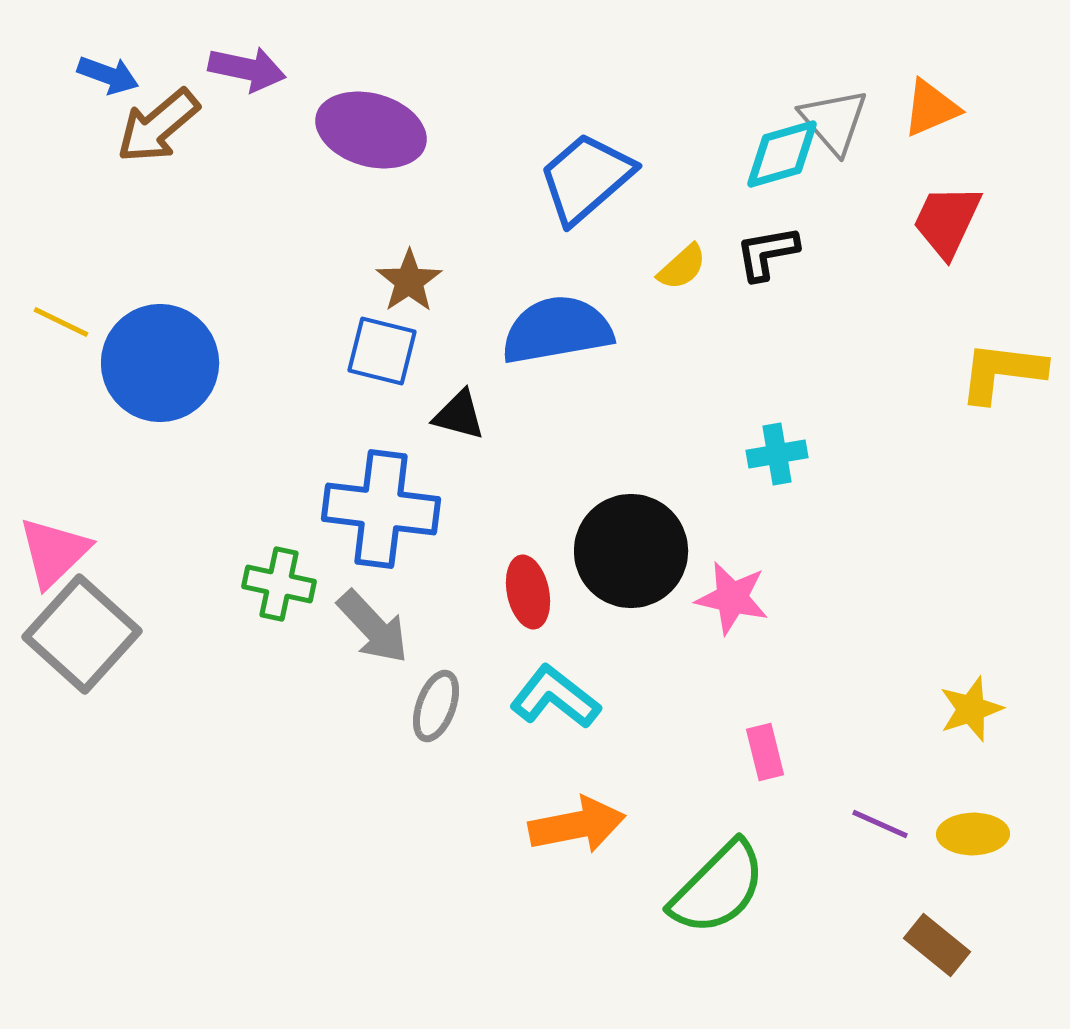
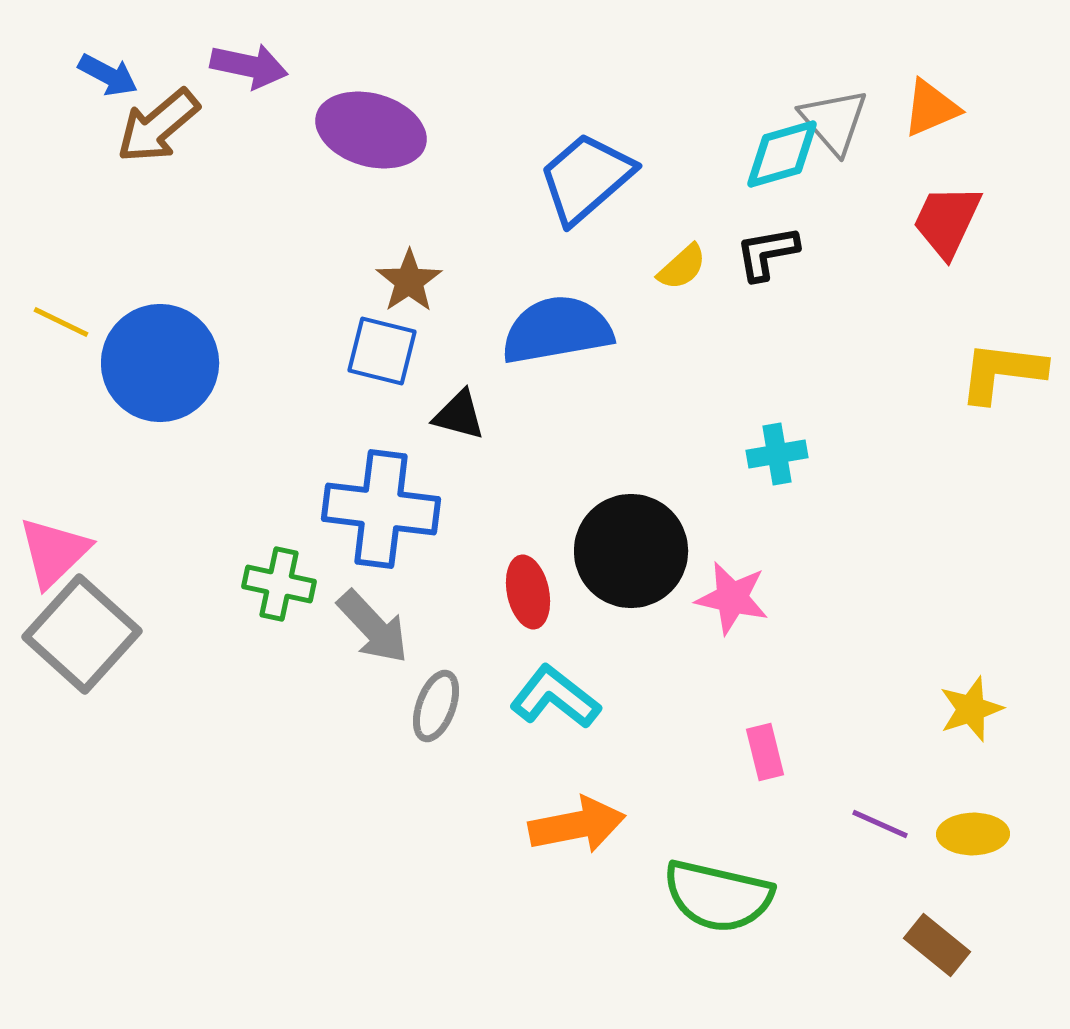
purple arrow: moved 2 px right, 3 px up
blue arrow: rotated 8 degrees clockwise
green semicircle: moved 8 px down; rotated 58 degrees clockwise
